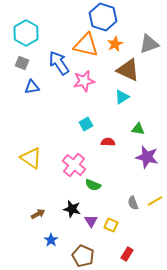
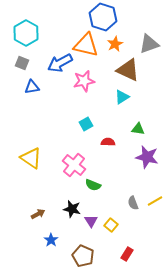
blue arrow: moved 1 px right; rotated 85 degrees counterclockwise
yellow square: rotated 16 degrees clockwise
